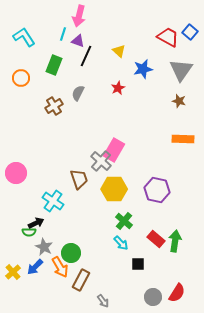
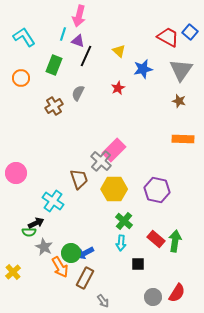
pink rectangle: rotated 15 degrees clockwise
cyan arrow: rotated 49 degrees clockwise
blue arrow: moved 50 px right, 14 px up; rotated 18 degrees clockwise
brown rectangle: moved 4 px right, 2 px up
